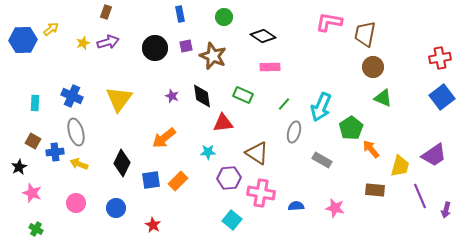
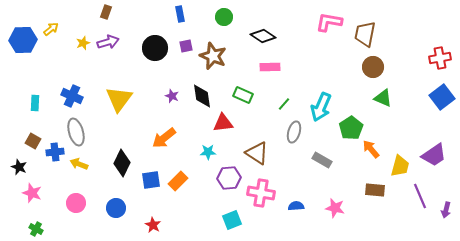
black star at (19, 167): rotated 21 degrees counterclockwise
cyan square at (232, 220): rotated 30 degrees clockwise
